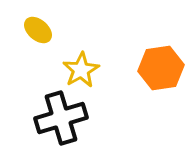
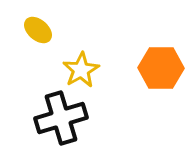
orange hexagon: rotated 9 degrees clockwise
